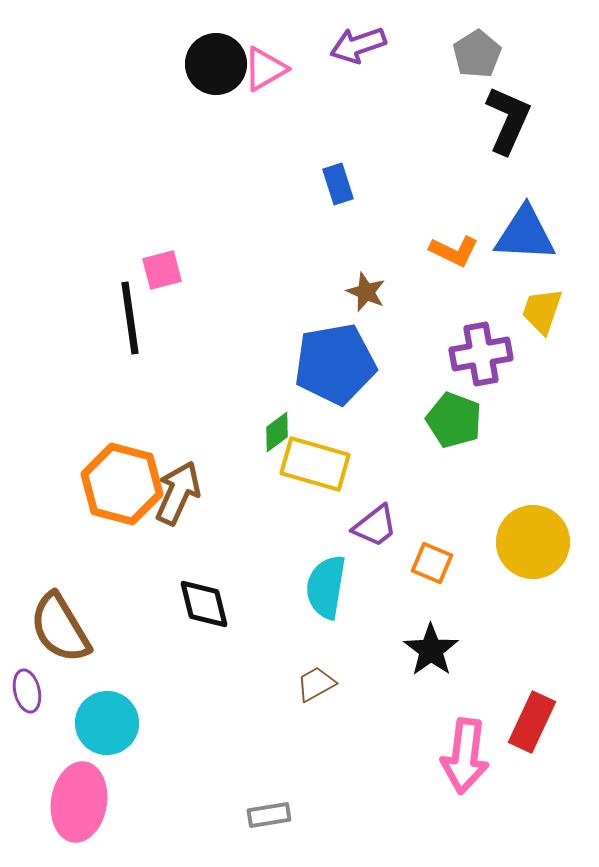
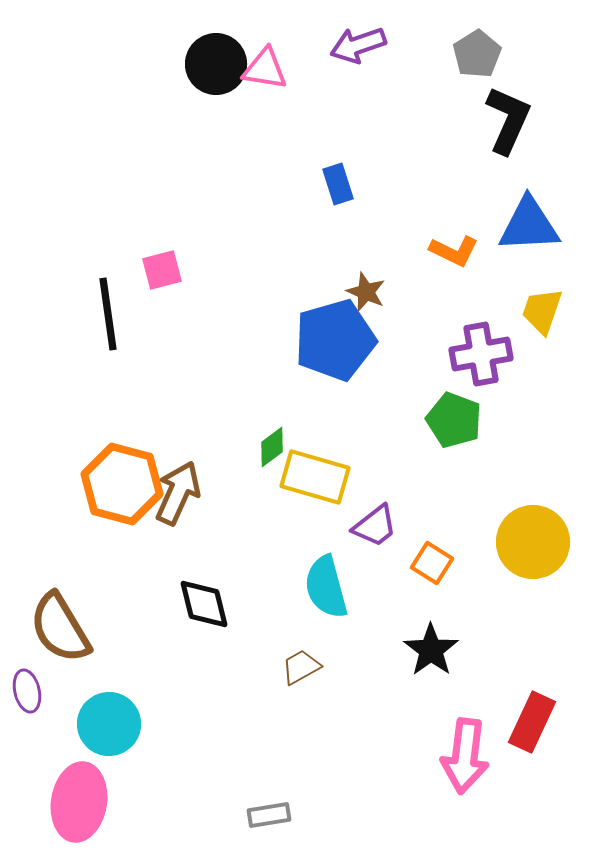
pink triangle: rotated 39 degrees clockwise
blue triangle: moved 4 px right, 9 px up; rotated 6 degrees counterclockwise
black line: moved 22 px left, 4 px up
blue pentagon: moved 24 px up; rotated 6 degrees counterclockwise
green diamond: moved 5 px left, 15 px down
yellow rectangle: moved 13 px down
orange square: rotated 9 degrees clockwise
cyan semicircle: rotated 24 degrees counterclockwise
brown trapezoid: moved 15 px left, 17 px up
cyan circle: moved 2 px right, 1 px down
